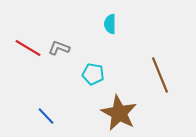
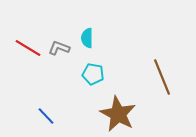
cyan semicircle: moved 23 px left, 14 px down
brown line: moved 2 px right, 2 px down
brown star: moved 1 px left, 1 px down
